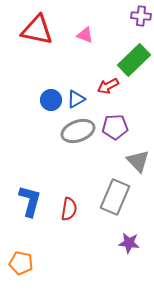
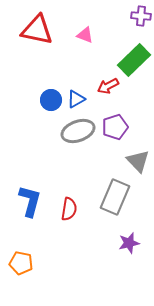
purple pentagon: rotated 15 degrees counterclockwise
purple star: rotated 20 degrees counterclockwise
